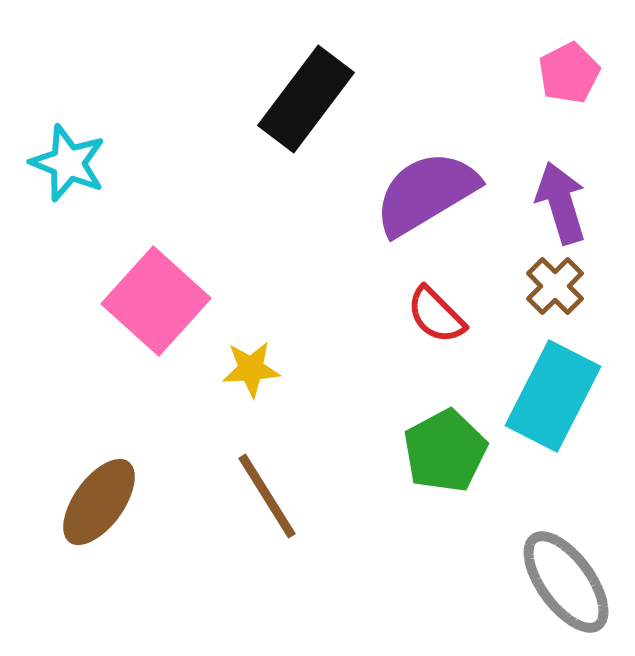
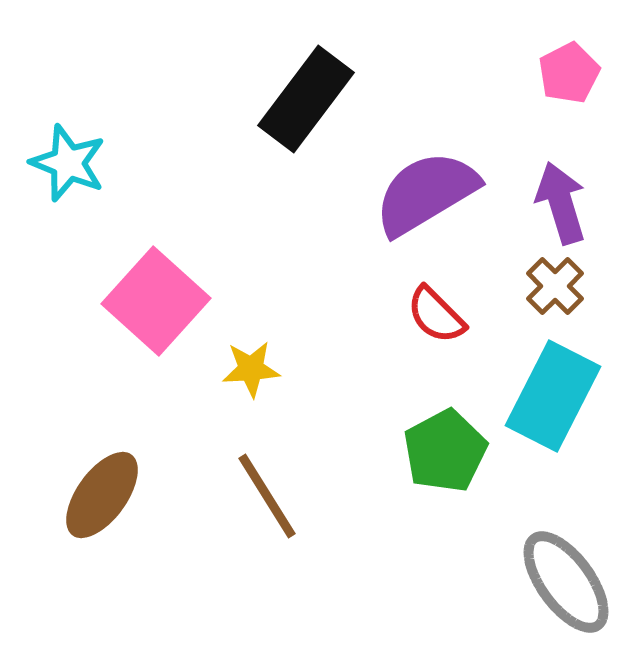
brown ellipse: moved 3 px right, 7 px up
